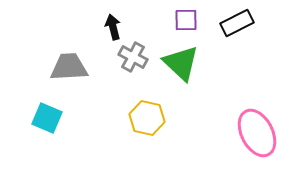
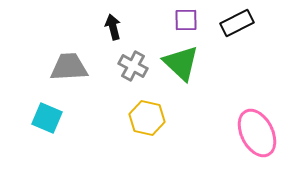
gray cross: moved 9 px down
